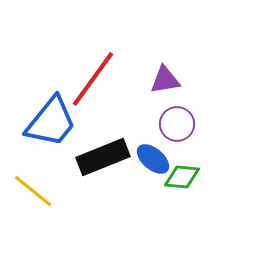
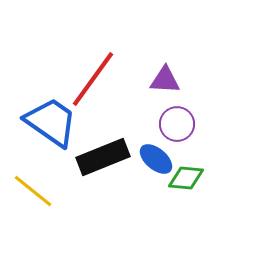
purple triangle: rotated 12 degrees clockwise
blue trapezoid: rotated 94 degrees counterclockwise
blue ellipse: moved 3 px right
green diamond: moved 4 px right, 1 px down
